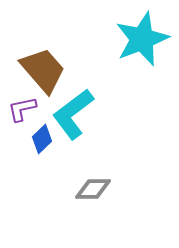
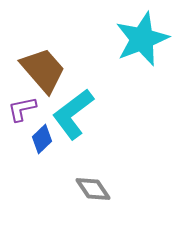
gray diamond: rotated 57 degrees clockwise
